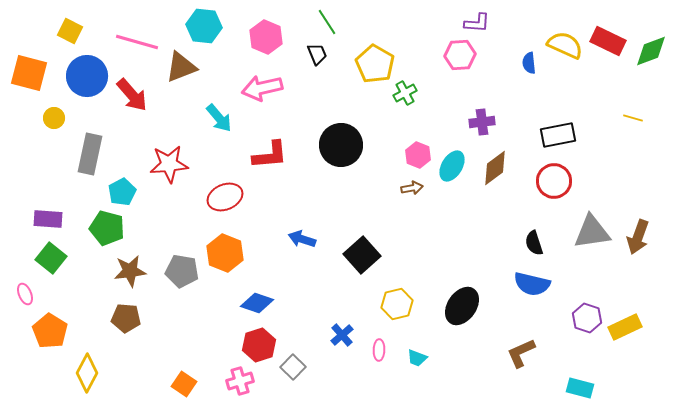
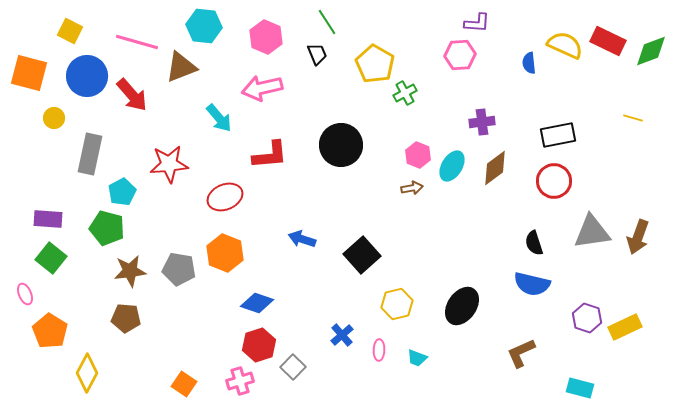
gray pentagon at (182, 271): moved 3 px left, 2 px up
